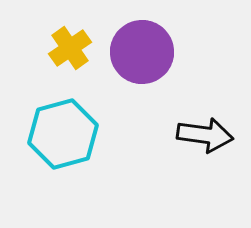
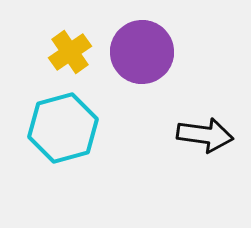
yellow cross: moved 4 px down
cyan hexagon: moved 6 px up
